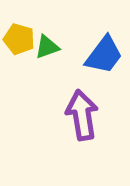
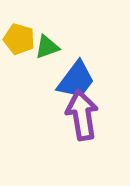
blue trapezoid: moved 28 px left, 25 px down
